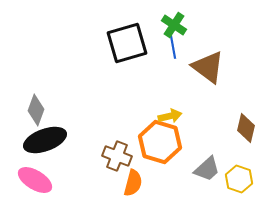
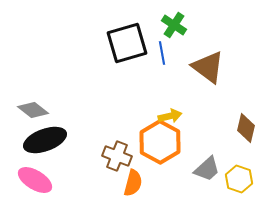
blue line: moved 11 px left, 6 px down
gray diamond: moved 3 px left; rotated 72 degrees counterclockwise
orange hexagon: rotated 12 degrees clockwise
